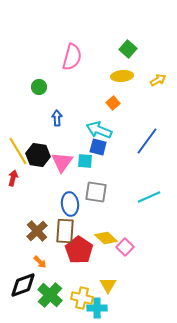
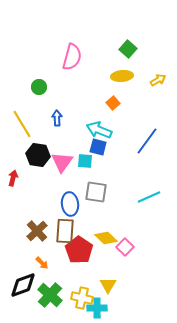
yellow line: moved 4 px right, 27 px up
orange arrow: moved 2 px right, 1 px down
